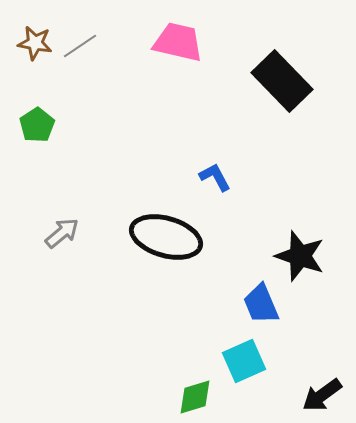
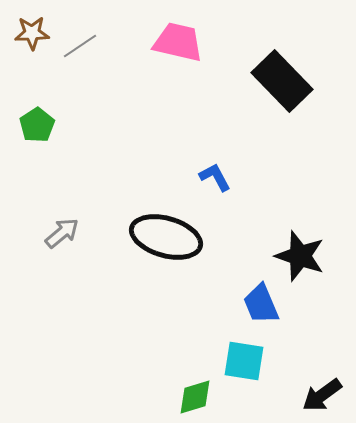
brown star: moved 3 px left, 10 px up; rotated 12 degrees counterclockwise
cyan square: rotated 33 degrees clockwise
